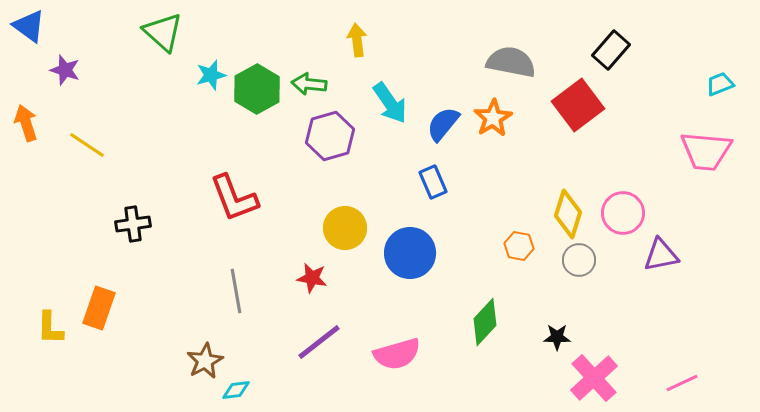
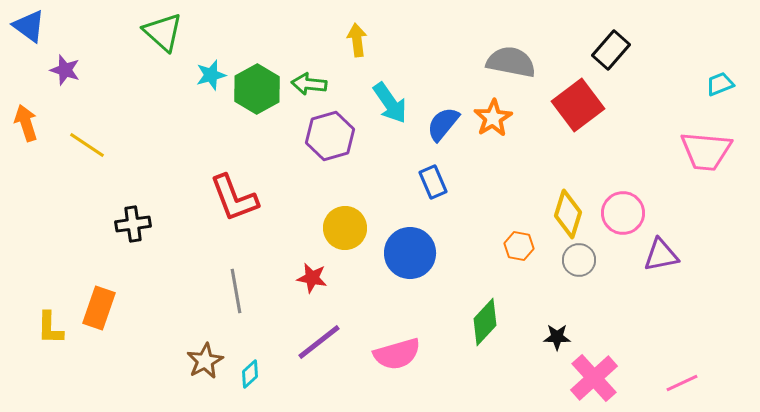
cyan diamond: moved 14 px right, 16 px up; rotated 36 degrees counterclockwise
